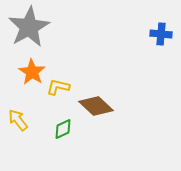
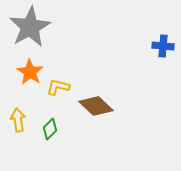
gray star: moved 1 px right
blue cross: moved 2 px right, 12 px down
orange star: moved 2 px left
yellow arrow: rotated 30 degrees clockwise
green diamond: moved 13 px left; rotated 20 degrees counterclockwise
